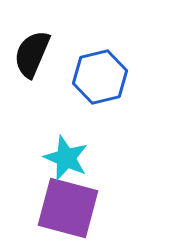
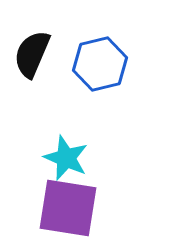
blue hexagon: moved 13 px up
purple square: rotated 6 degrees counterclockwise
